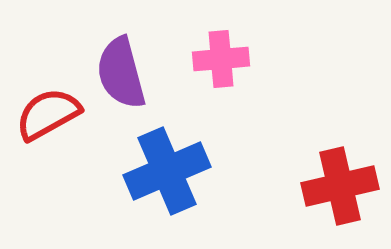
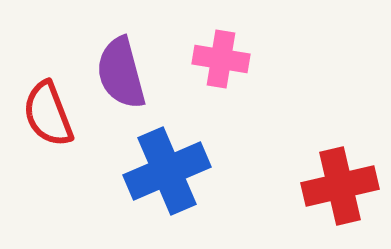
pink cross: rotated 14 degrees clockwise
red semicircle: rotated 82 degrees counterclockwise
